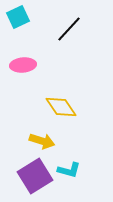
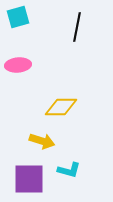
cyan square: rotated 10 degrees clockwise
black line: moved 8 px right, 2 px up; rotated 32 degrees counterclockwise
pink ellipse: moved 5 px left
yellow diamond: rotated 56 degrees counterclockwise
purple square: moved 6 px left, 3 px down; rotated 32 degrees clockwise
